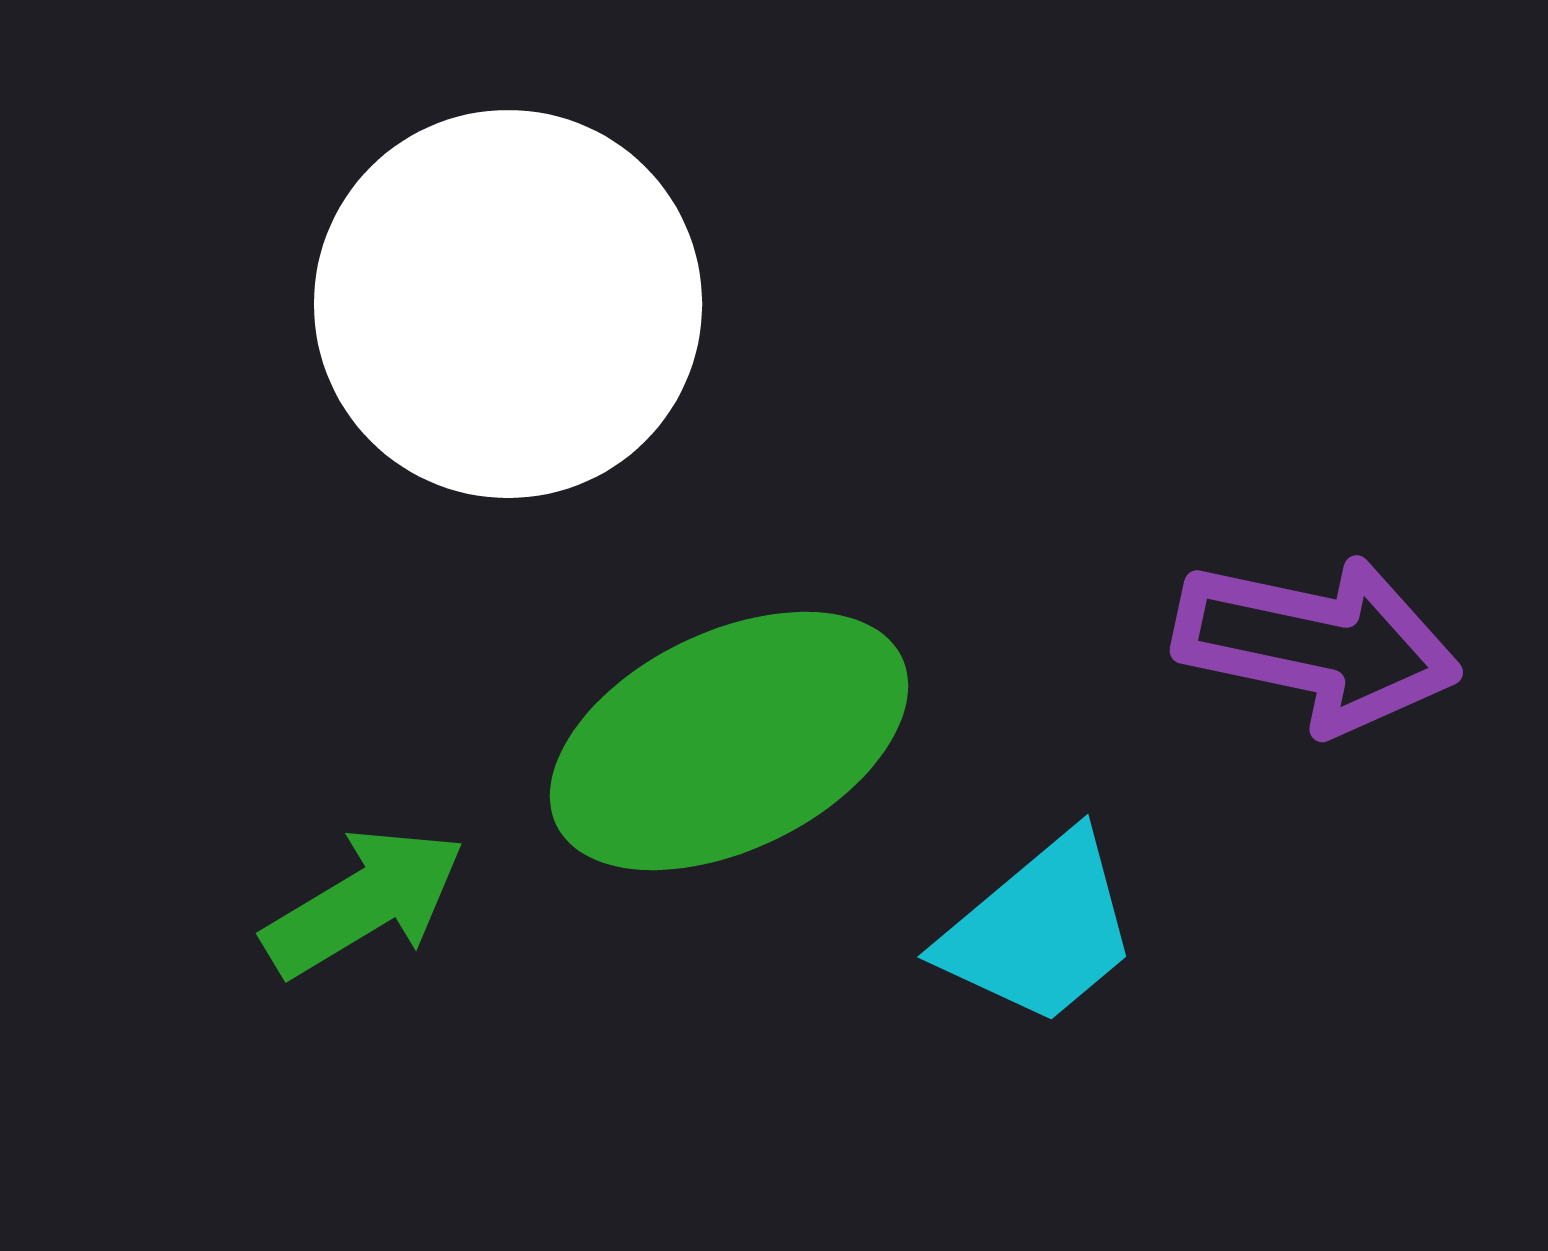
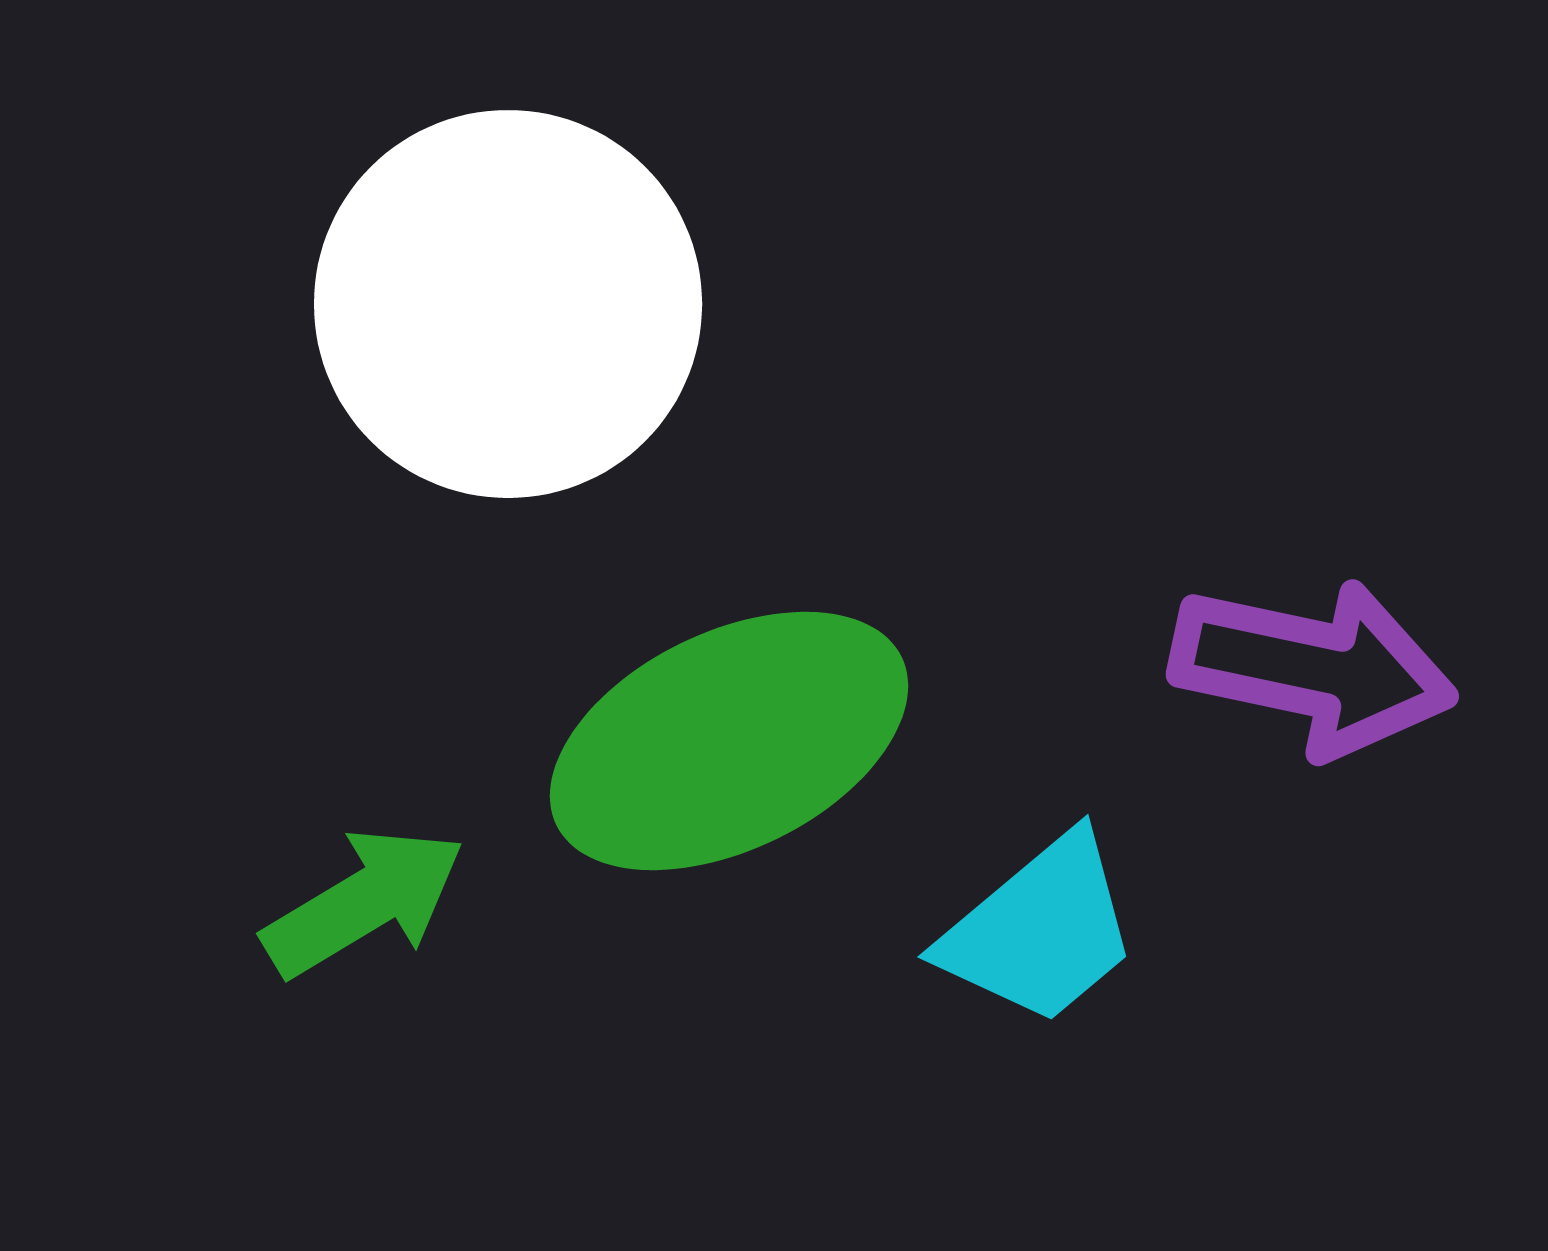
purple arrow: moved 4 px left, 24 px down
